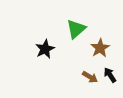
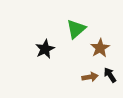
brown arrow: rotated 42 degrees counterclockwise
